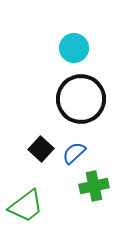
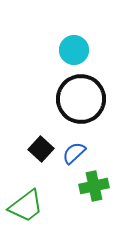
cyan circle: moved 2 px down
